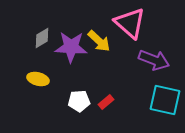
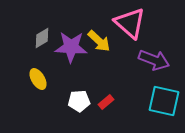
yellow ellipse: rotated 45 degrees clockwise
cyan square: moved 1 px left, 1 px down
